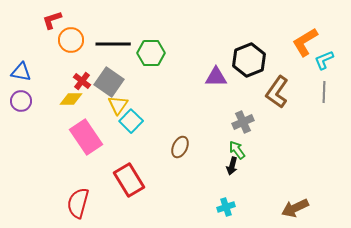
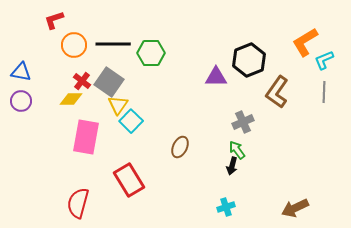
red L-shape: moved 2 px right
orange circle: moved 3 px right, 5 px down
pink rectangle: rotated 44 degrees clockwise
